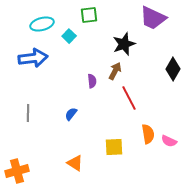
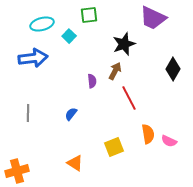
yellow square: rotated 18 degrees counterclockwise
